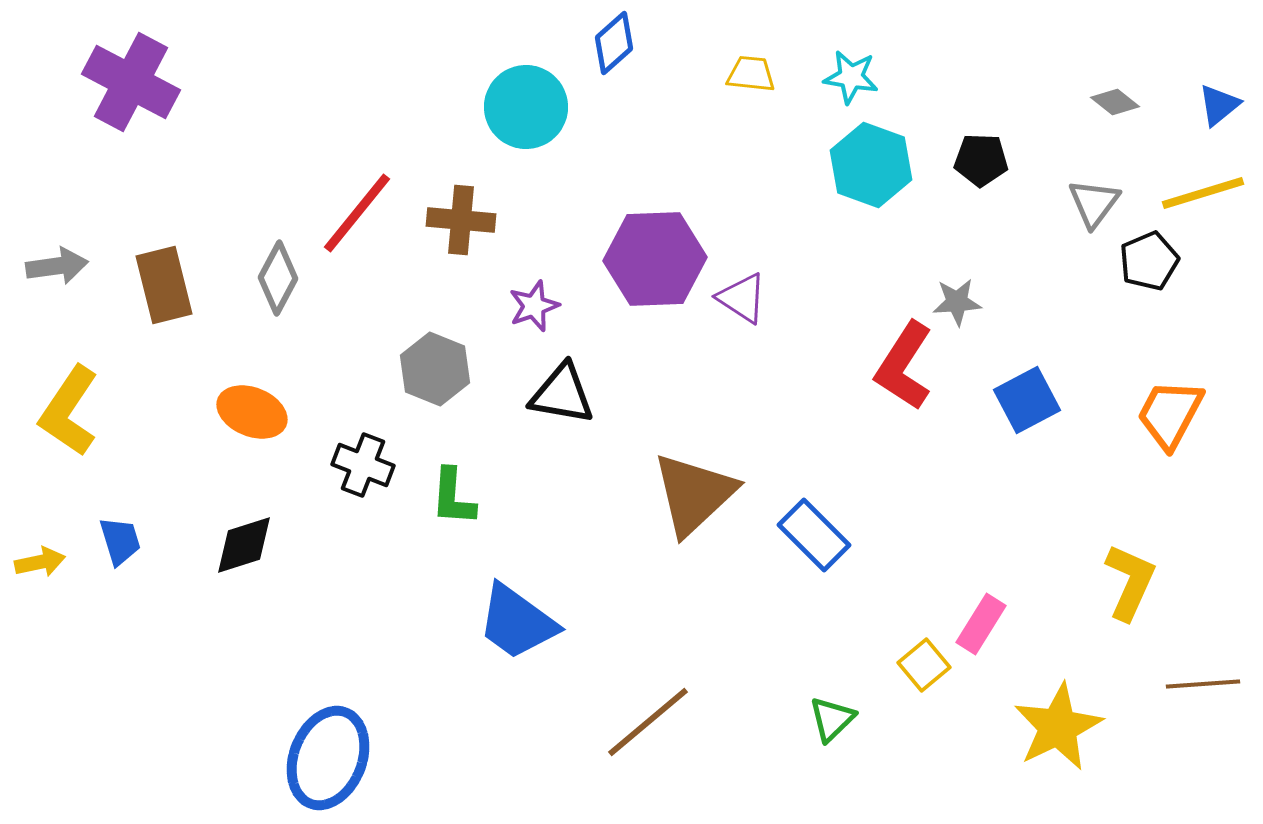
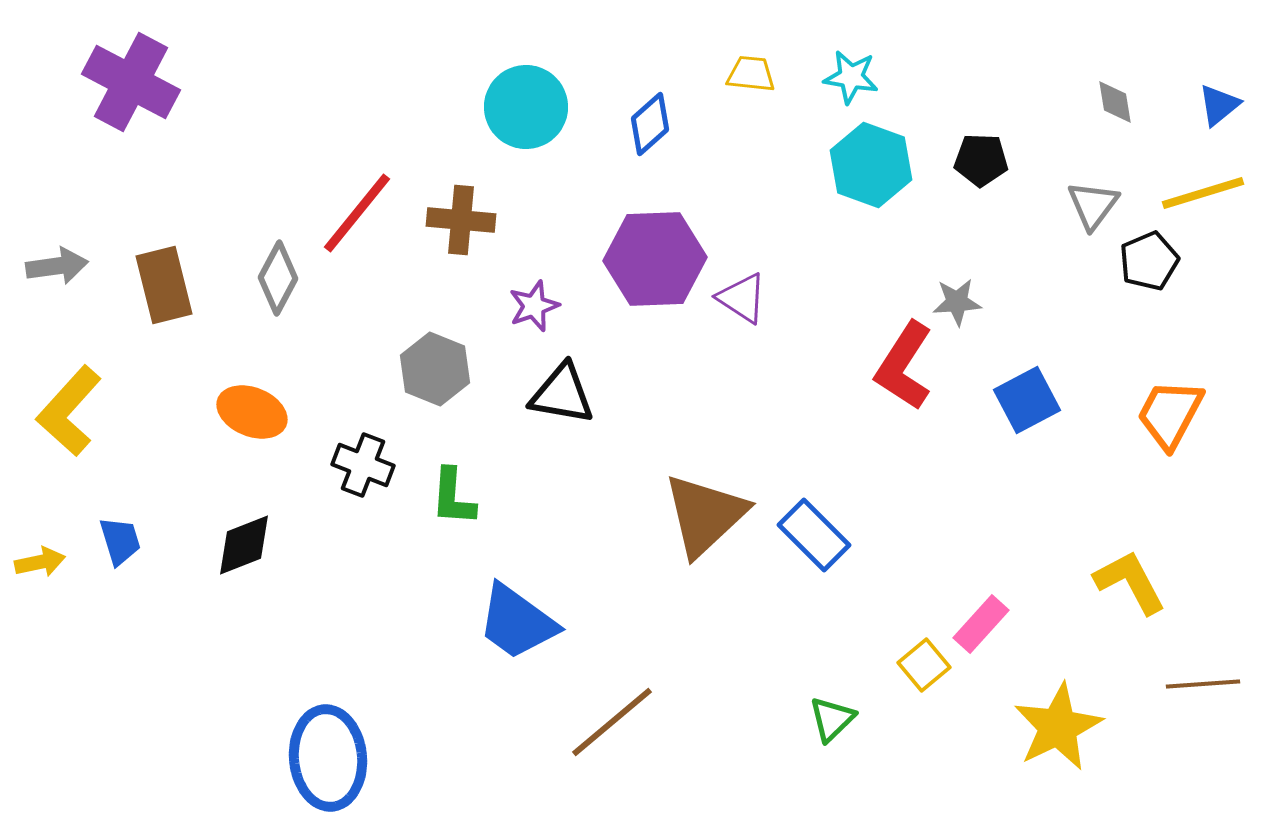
blue diamond at (614, 43): moved 36 px right, 81 px down
gray diamond at (1115, 102): rotated 42 degrees clockwise
gray triangle at (1094, 203): moved 1 px left, 2 px down
yellow L-shape at (69, 411): rotated 8 degrees clockwise
brown triangle at (694, 494): moved 11 px right, 21 px down
black diamond at (244, 545): rotated 4 degrees counterclockwise
yellow L-shape at (1130, 582): rotated 52 degrees counterclockwise
pink rectangle at (981, 624): rotated 10 degrees clockwise
brown line at (648, 722): moved 36 px left
blue ellipse at (328, 758): rotated 26 degrees counterclockwise
